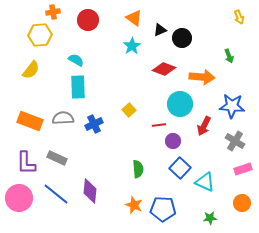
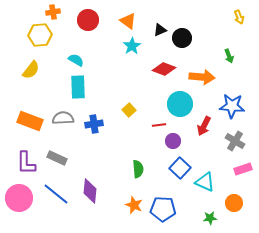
orange triangle: moved 6 px left, 3 px down
blue cross: rotated 18 degrees clockwise
orange circle: moved 8 px left
